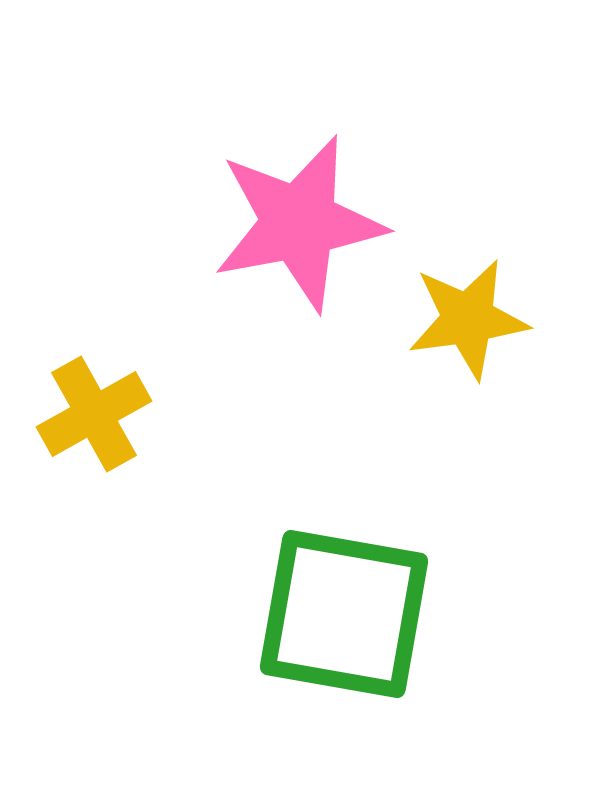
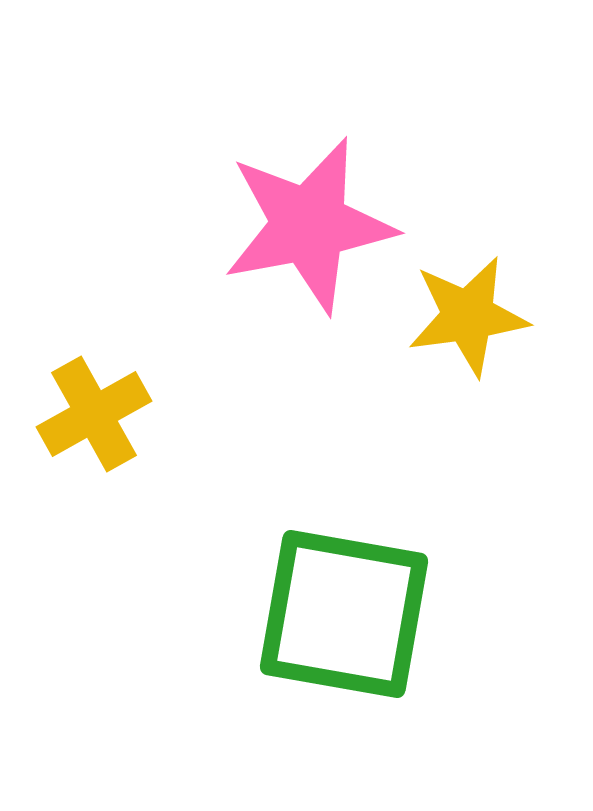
pink star: moved 10 px right, 2 px down
yellow star: moved 3 px up
